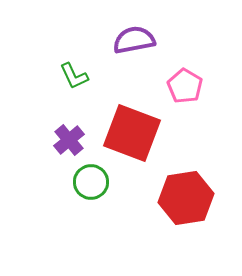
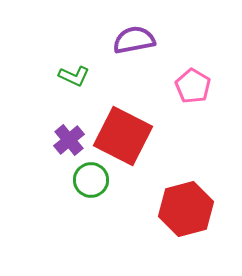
green L-shape: rotated 40 degrees counterclockwise
pink pentagon: moved 8 px right
red square: moved 9 px left, 3 px down; rotated 6 degrees clockwise
green circle: moved 2 px up
red hexagon: moved 11 px down; rotated 6 degrees counterclockwise
